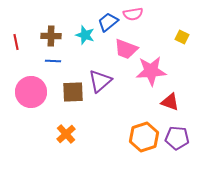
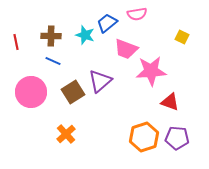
pink semicircle: moved 4 px right
blue trapezoid: moved 1 px left, 1 px down
blue line: rotated 21 degrees clockwise
brown square: rotated 30 degrees counterclockwise
